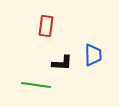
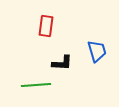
blue trapezoid: moved 4 px right, 4 px up; rotated 15 degrees counterclockwise
green line: rotated 12 degrees counterclockwise
